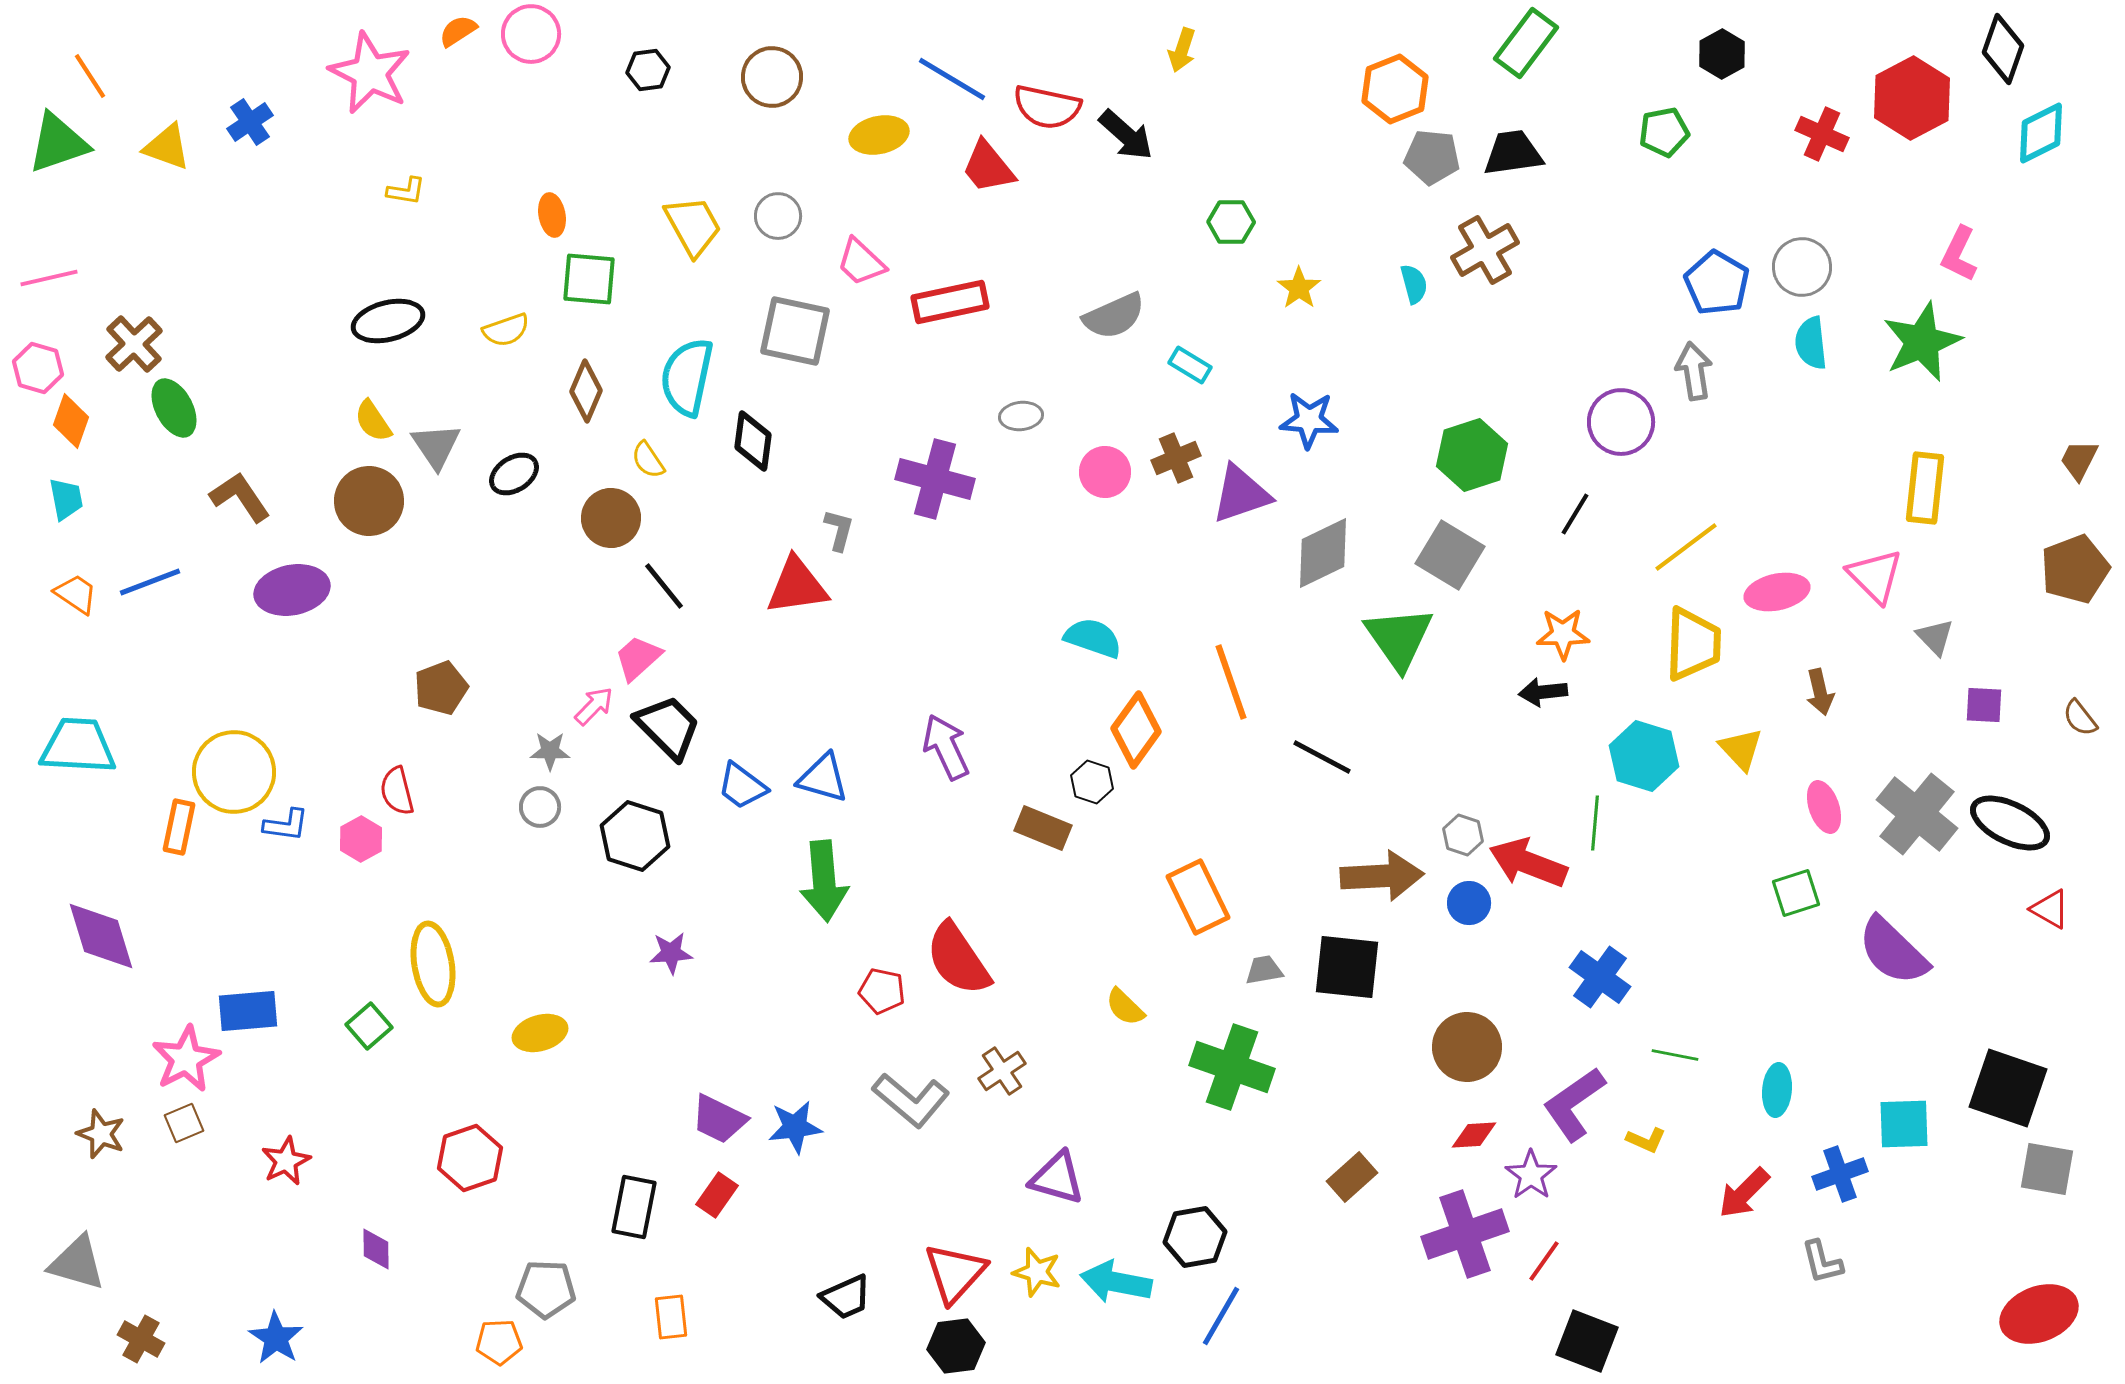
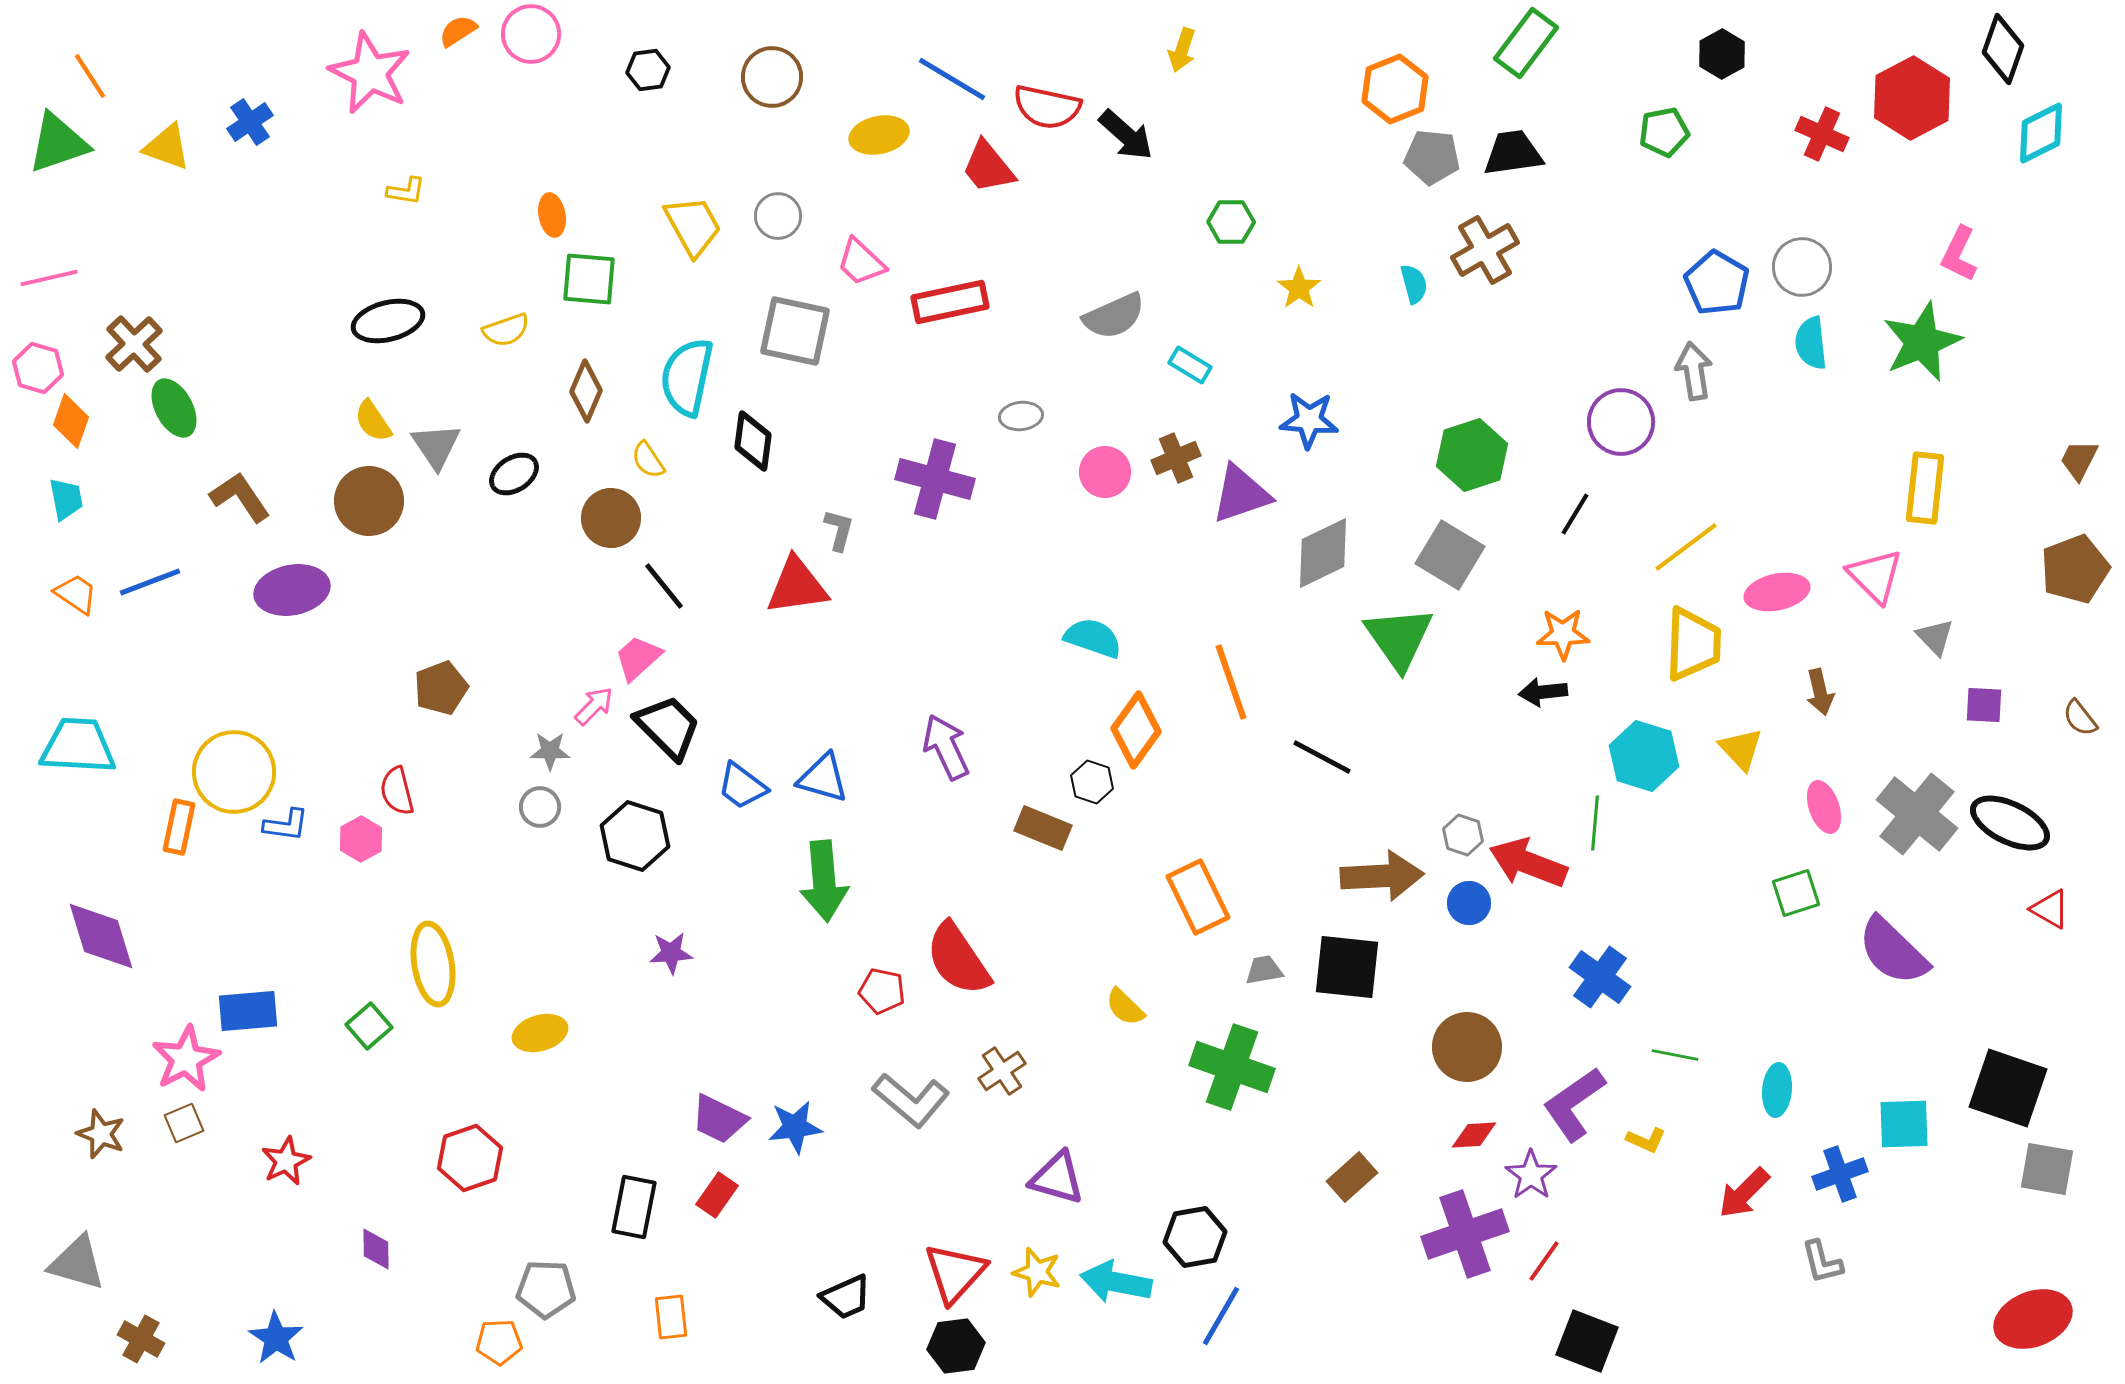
red ellipse at (2039, 1314): moved 6 px left, 5 px down
